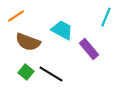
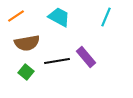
cyan trapezoid: moved 3 px left, 13 px up
brown semicircle: moved 1 px left, 1 px down; rotated 30 degrees counterclockwise
purple rectangle: moved 3 px left, 8 px down
black line: moved 6 px right, 13 px up; rotated 40 degrees counterclockwise
